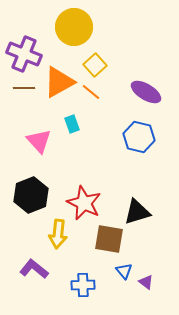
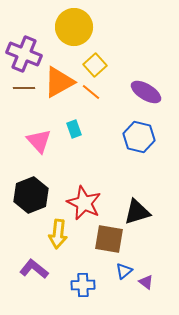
cyan rectangle: moved 2 px right, 5 px down
blue triangle: rotated 30 degrees clockwise
